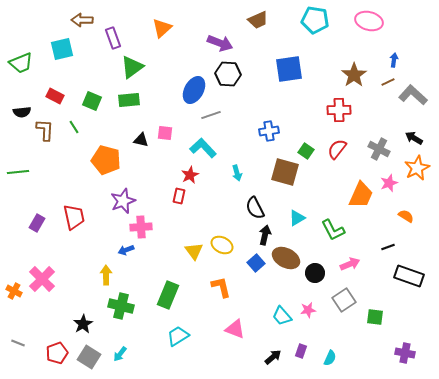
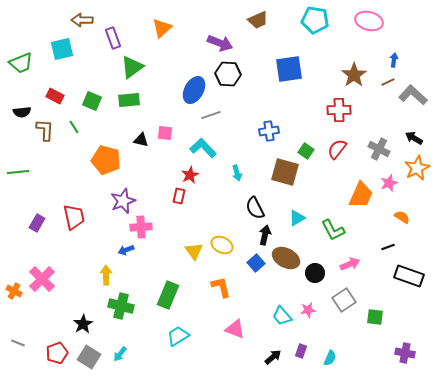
orange semicircle at (406, 216): moved 4 px left, 1 px down
